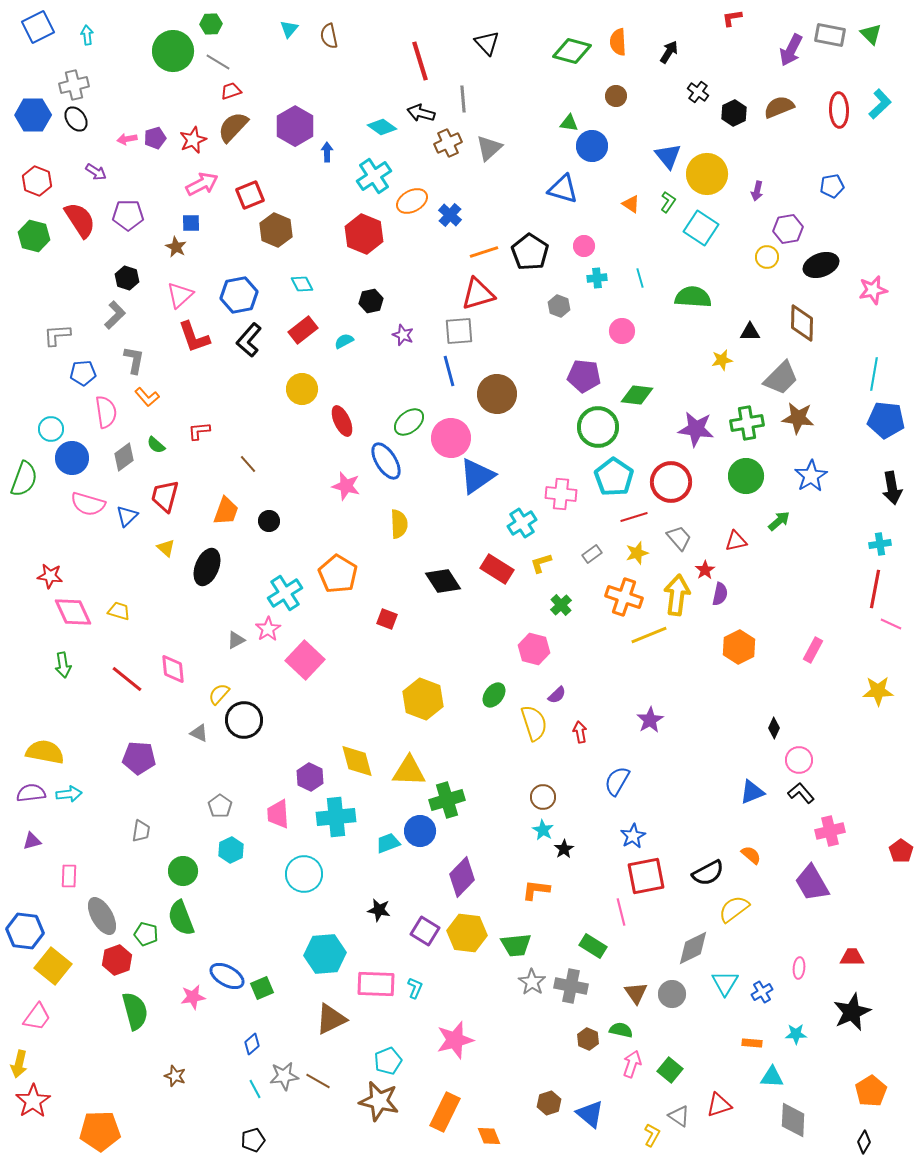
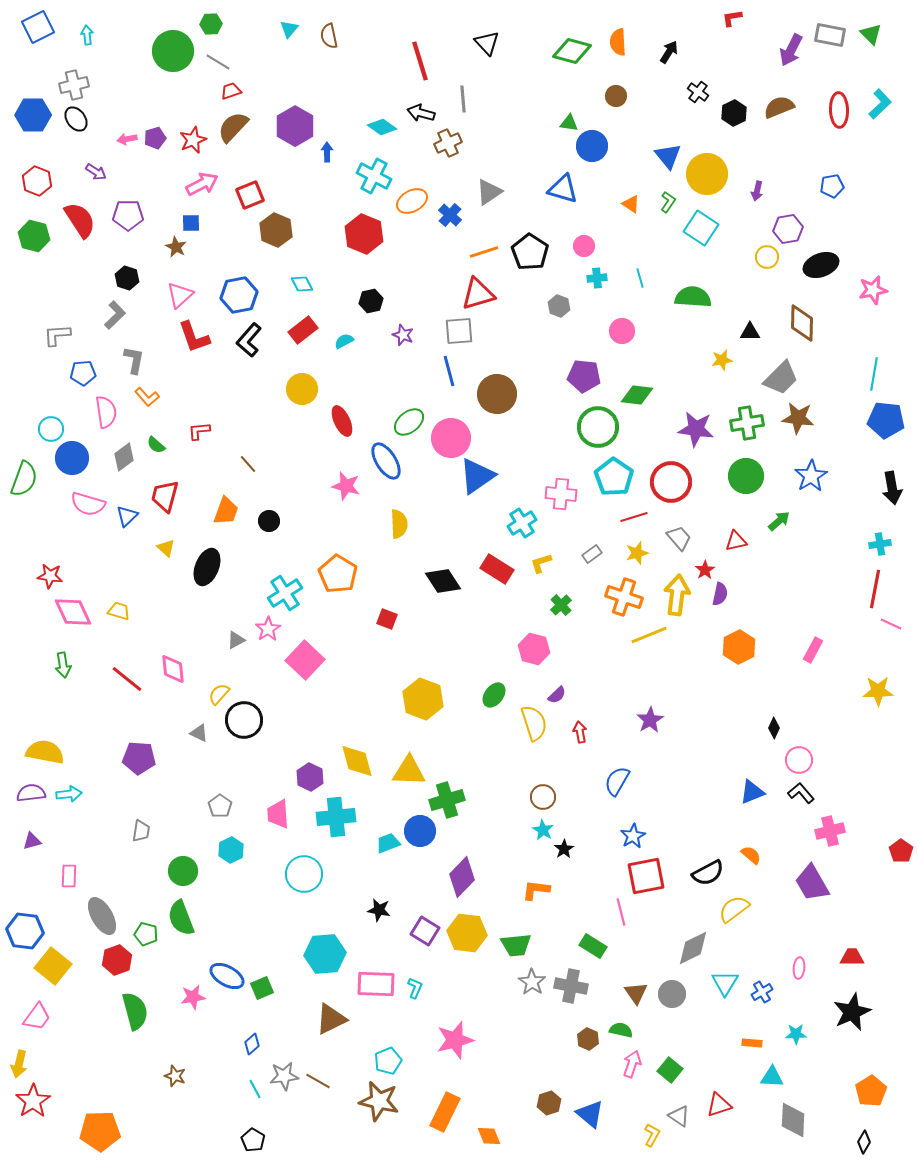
gray triangle at (489, 148): moved 44 px down; rotated 8 degrees clockwise
cyan cross at (374, 176): rotated 28 degrees counterclockwise
black pentagon at (253, 1140): rotated 25 degrees counterclockwise
